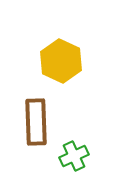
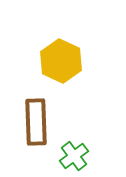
green cross: rotated 12 degrees counterclockwise
